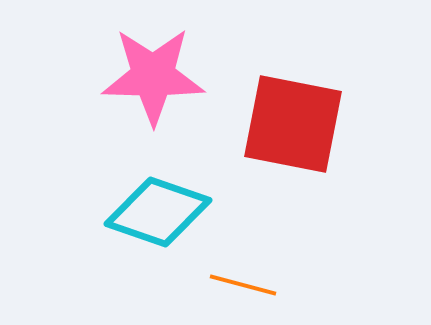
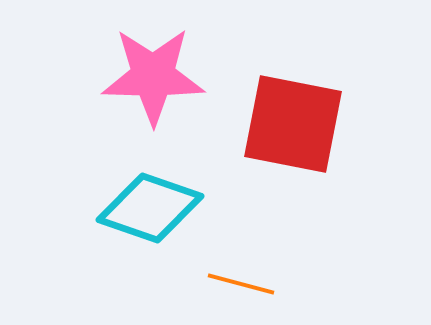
cyan diamond: moved 8 px left, 4 px up
orange line: moved 2 px left, 1 px up
